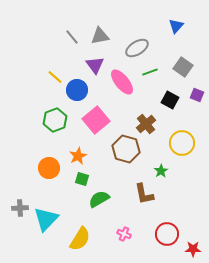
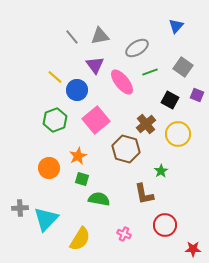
yellow circle: moved 4 px left, 9 px up
green semicircle: rotated 40 degrees clockwise
red circle: moved 2 px left, 9 px up
